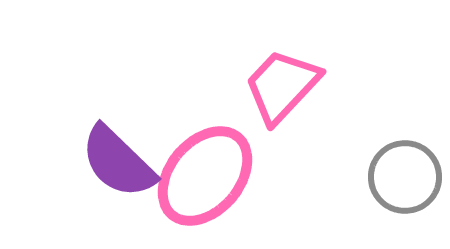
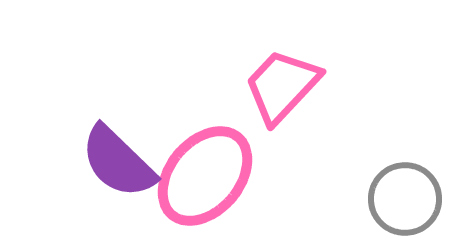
gray circle: moved 22 px down
